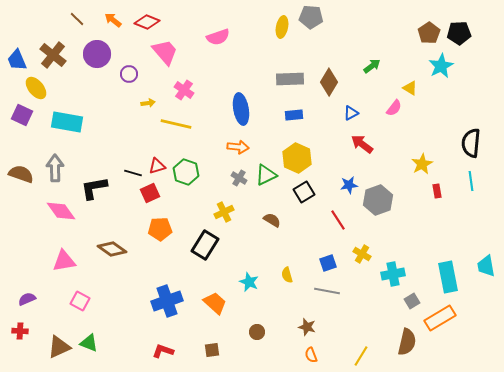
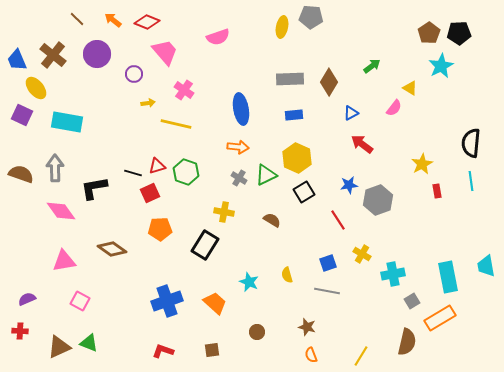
purple circle at (129, 74): moved 5 px right
yellow cross at (224, 212): rotated 36 degrees clockwise
